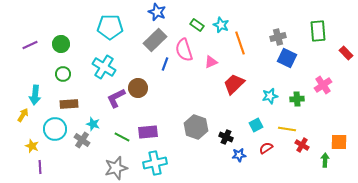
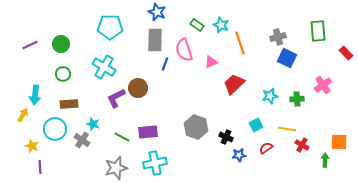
gray rectangle at (155, 40): rotated 45 degrees counterclockwise
